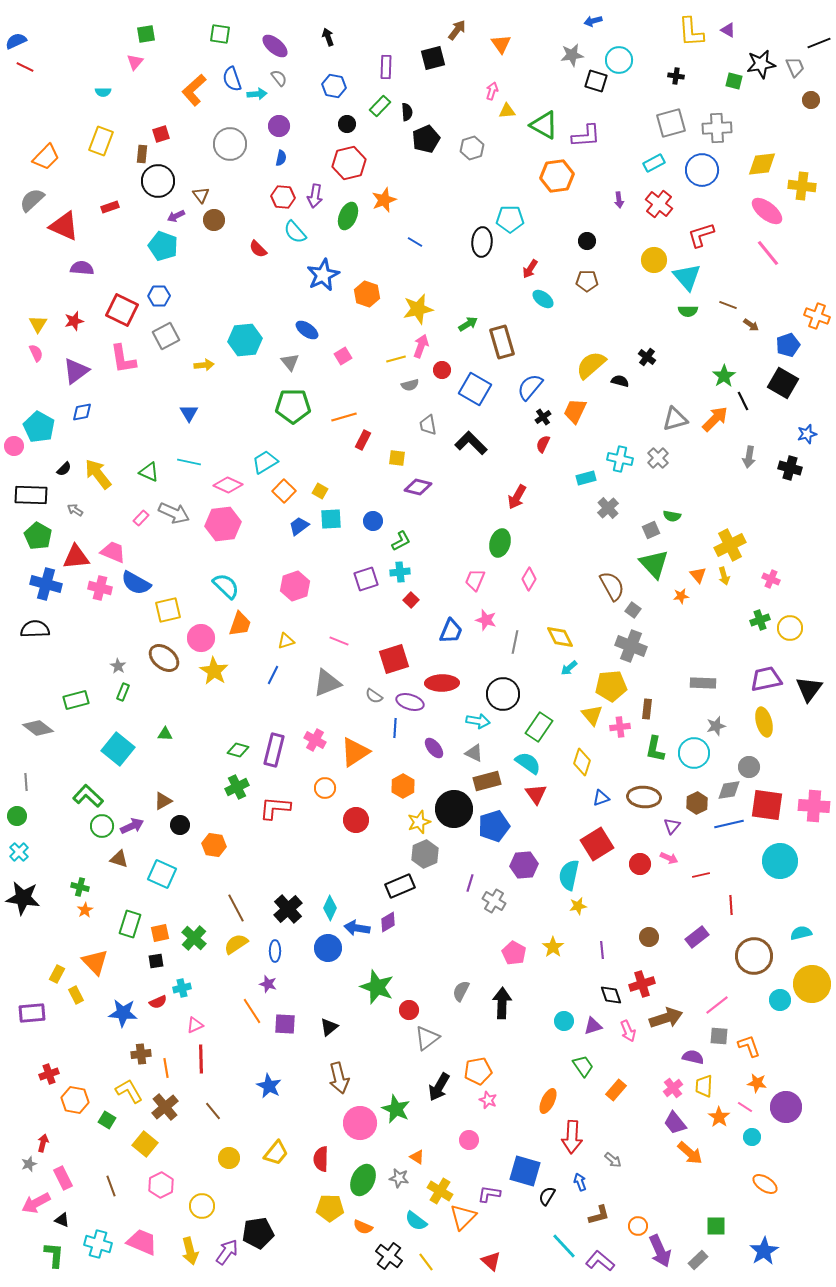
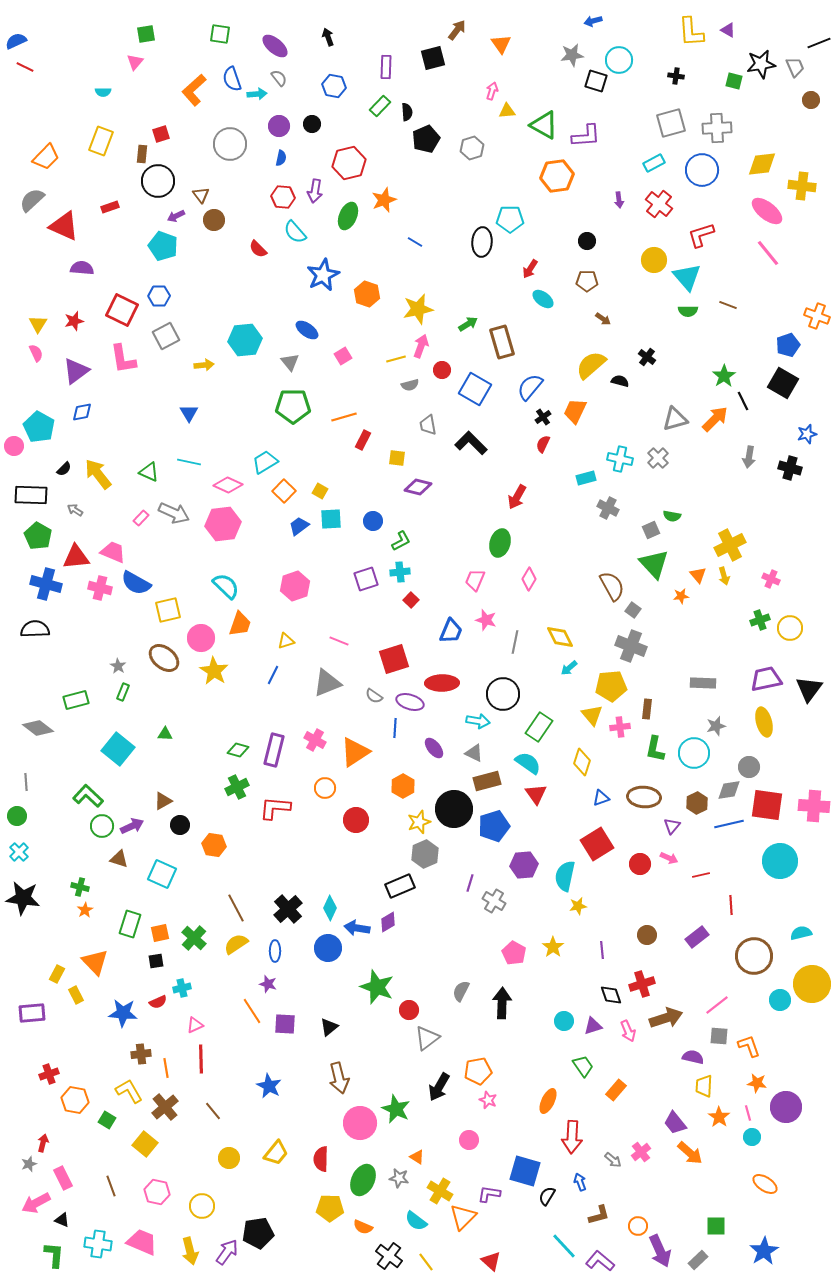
black circle at (347, 124): moved 35 px left
purple arrow at (315, 196): moved 5 px up
brown arrow at (751, 325): moved 148 px left, 6 px up
gray cross at (608, 508): rotated 20 degrees counterclockwise
cyan semicircle at (569, 875): moved 4 px left, 1 px down
brown circle at (649, 937): moved 2 px left, 2 px up
pink cross at (673, 1088): moved 32 px left, 64 px down
pink line at (745, 1107): moved 3 px right, 6 px down; rotated 42 degrees clockwise
pink hexagon at (161, 1185): moved 4 px left, 7 px down; rotated 20 degrees counterclockwise
cyan cross at (98, 1244): rotated 8 degrees counterclockwise
